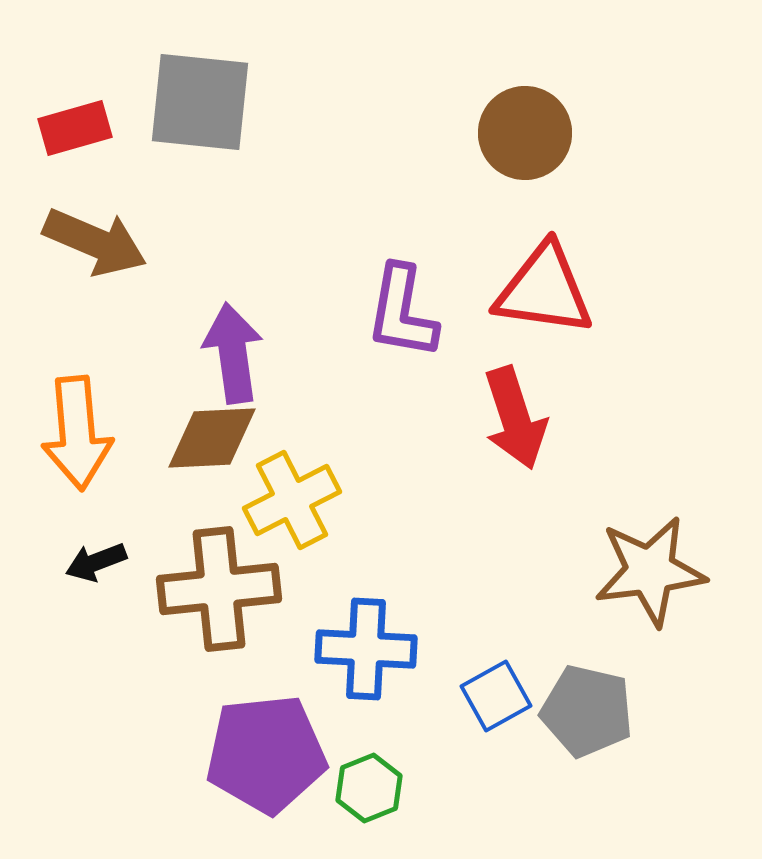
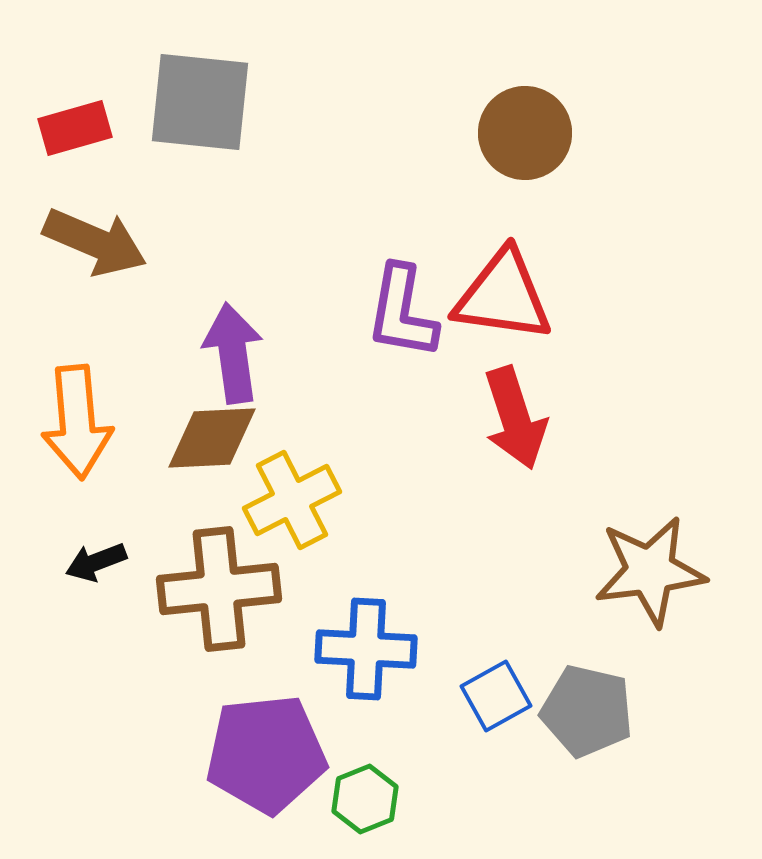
red triangle: moved 41 px left, 6 px down
orange arrow: moved 11 px up
green hexagon: moved 4 px left, 11 px down
